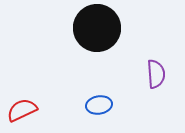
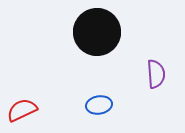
black circle: moved 4 px down
